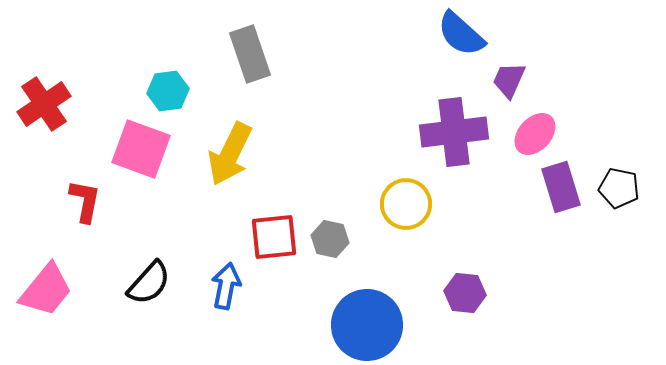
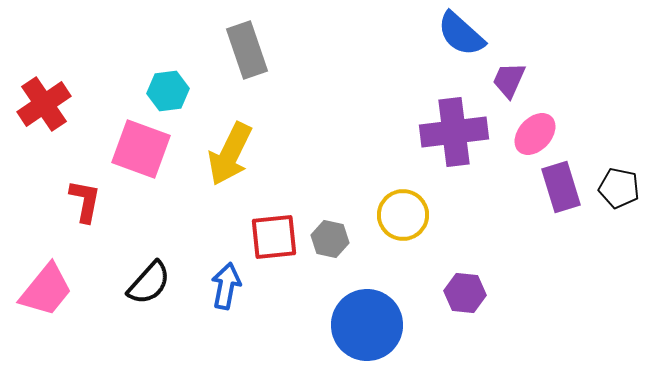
gray rectangle: moved 3 px left, 4 px up
yellow circle: moved 3 px left, 11 px down
